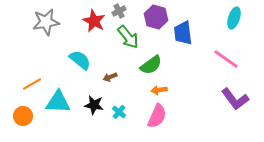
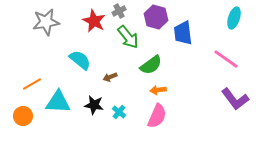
orange arrow: moved 1 px left
